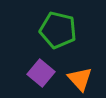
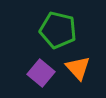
orange triangle: moved 2 px left, 11 px up
